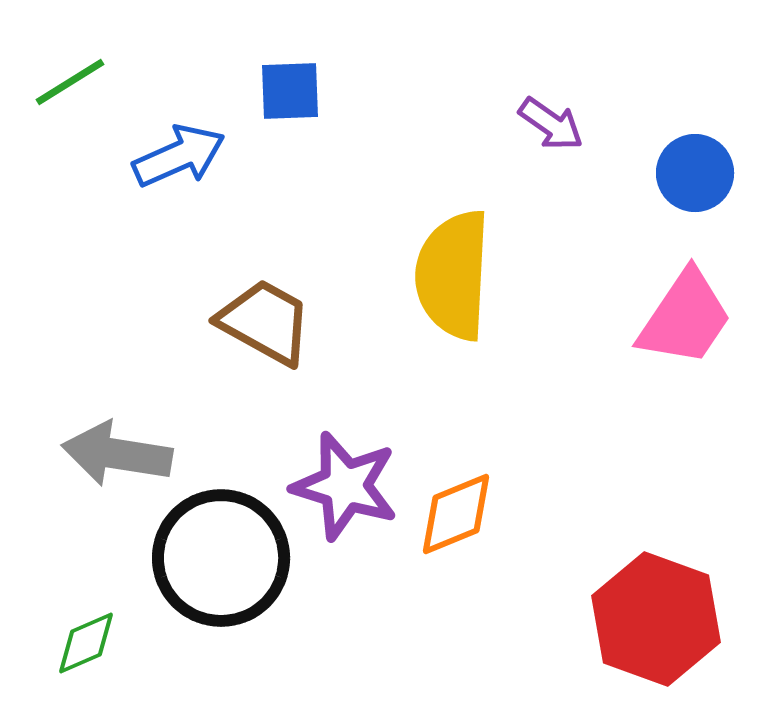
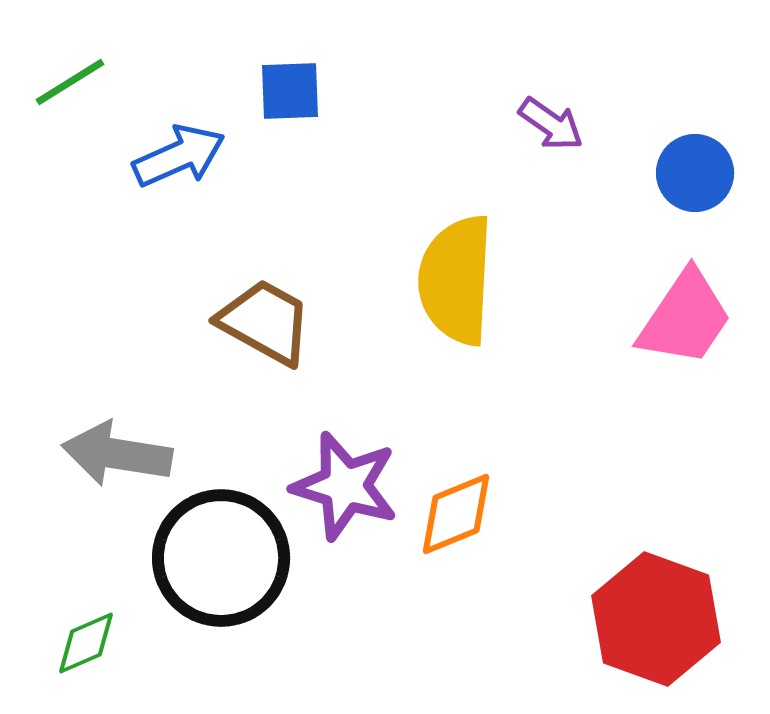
yellow semicircle: moved 3 px right, 5 px down
